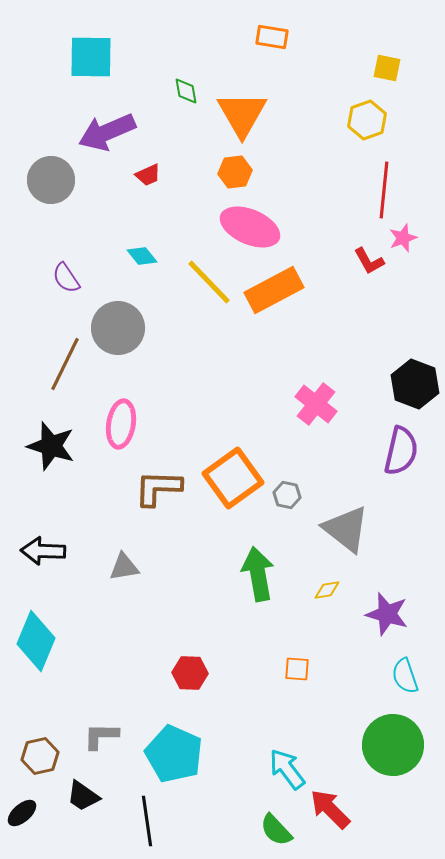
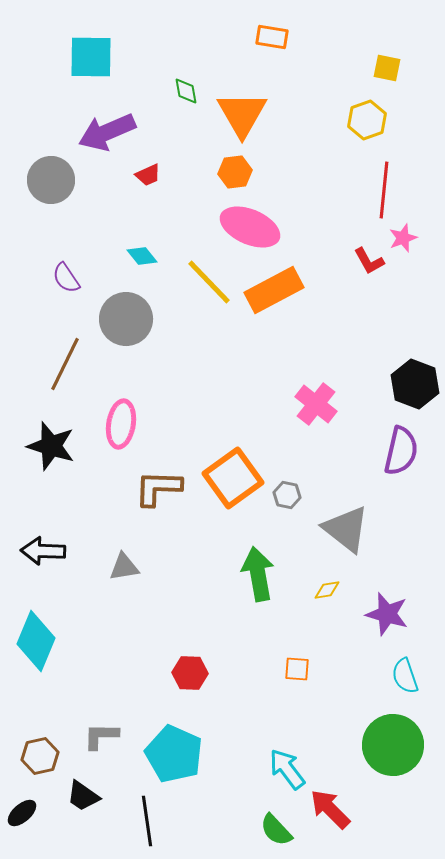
gray circle at (118, 328): moved 8 px right, 9 px up
